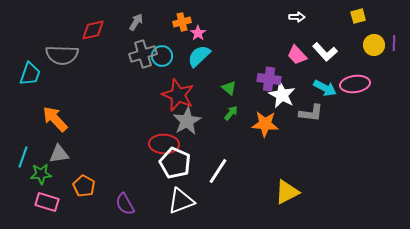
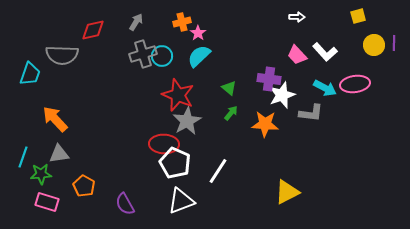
white star: rotated 24 degrees clockwise
